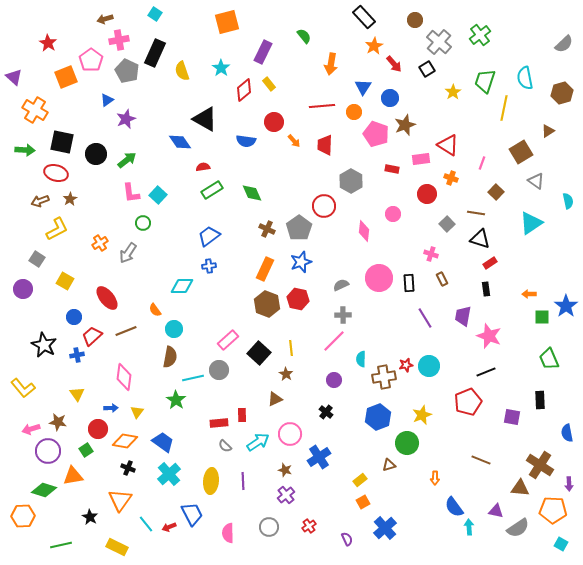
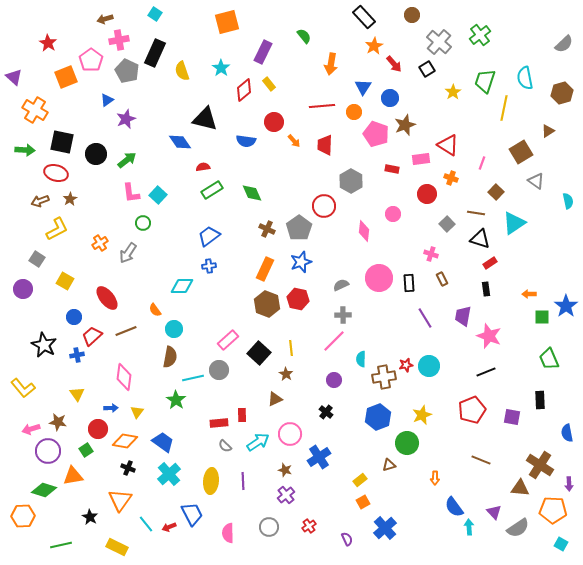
brown circle at (415, 20): moved 3 px left, 5 px up
black triangle at (205, 119): rotated 16 degrees counterclockwise
cyan triangle at (531, 223): moved 17 px left
red pentagon at (468, 402): moved 4 px right, 8 px down
purple triangle at (496, 511): moved 2 px left, 1 px down; rotated 35 degrees clockwise
